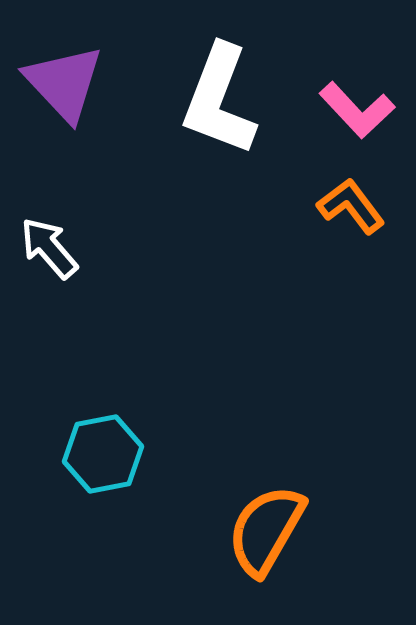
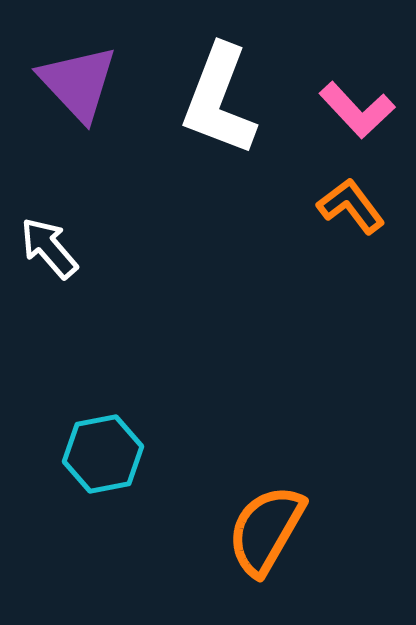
purple triangle: moved 14 px right
